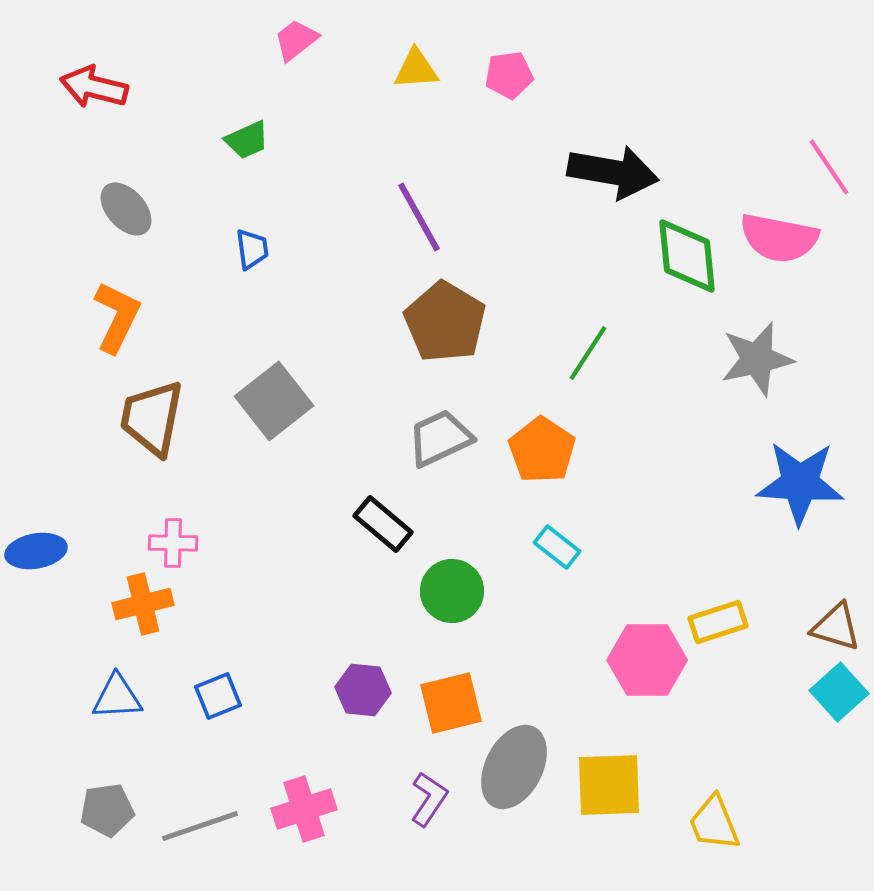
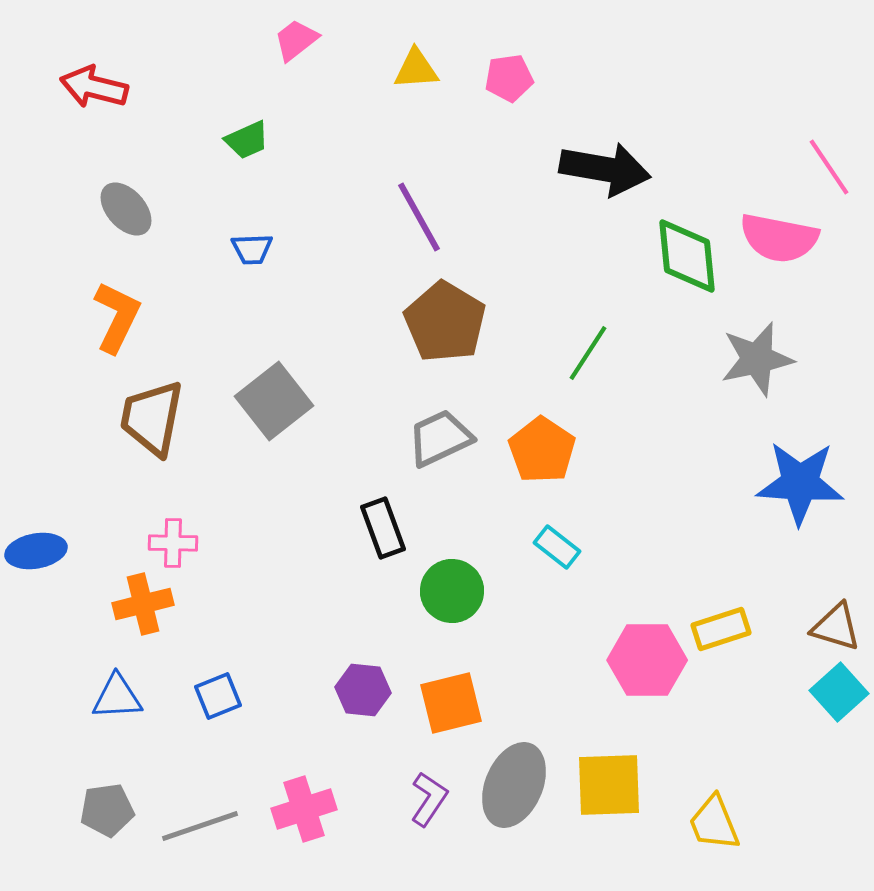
pink pentagon at (509, 75): moved 3 px down
black arrow at (613, 172): moved 8 px left, 3 px up
blue trapezoid at (252, 249): rotated 96 degrees clockwise
black rectangle at (383, 524): moved 4 px down; rotated 30 degrees clockwise
yellow rectangle at (718, 622): moved 3 px right, 7 px down
gray ellipse at (514, 767): moved 18 px down; rotated 4 degrees counterclockwise
